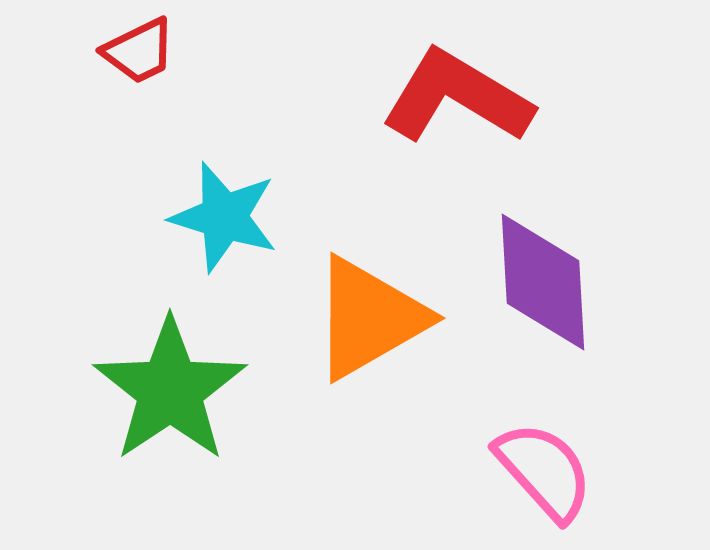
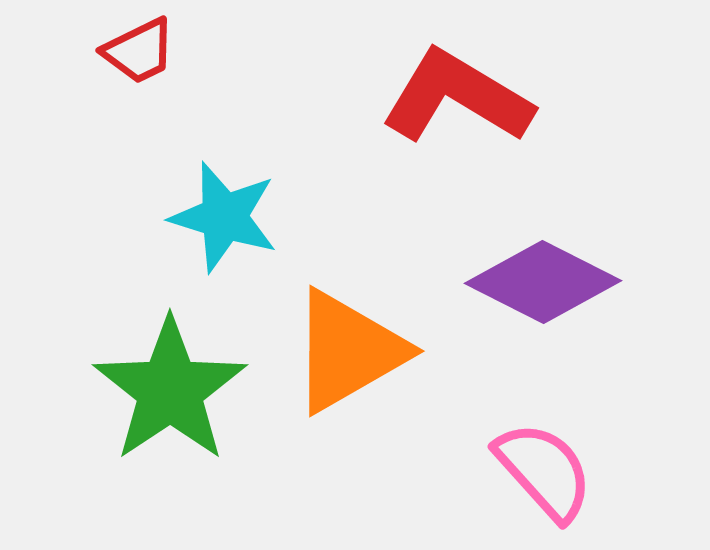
purple diamond: rotated 60 degrees counterclockwise
orange triangle: moved 21 px left, 33 px down
